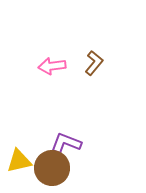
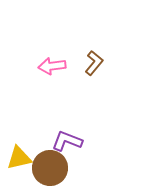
purple L-shape: moved 1 px right, 2 px up
yellow triangle: moved 3 px up
brown circle: moved 2 px left
